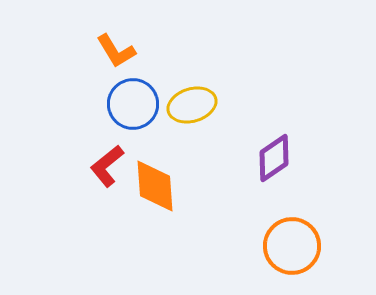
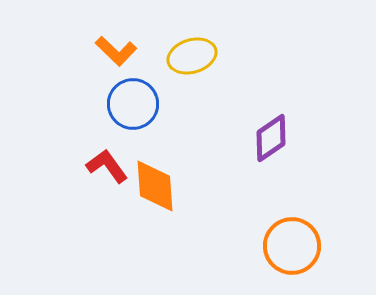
orange L-shape: rotated 15 degrees counterclockwise
yellow ellipse: moved 49 px up
purple diamond: moved 3 px left, 20 px up
red L-shape: rotated 93 degrees clockwise
